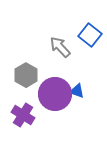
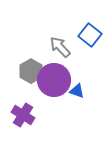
gray hexagon: moved 5 px right, 4 px up
purple circle: moved 1 px left, 14 px up
